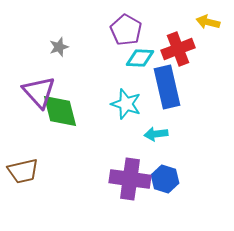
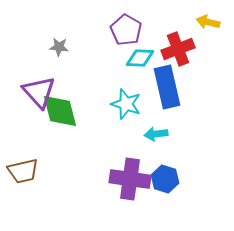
gray star: rotated 24 degrees clockwise
